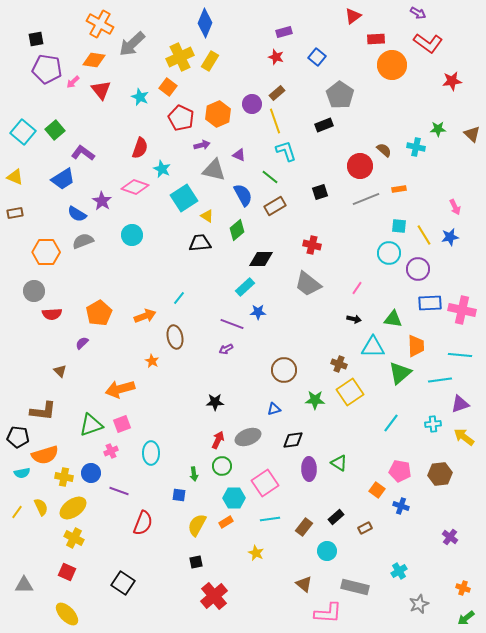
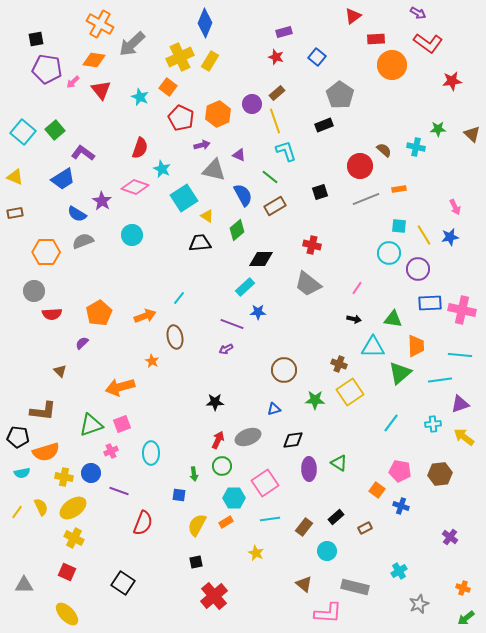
orange arrow at (120, 389): moved 2 px up
orange semicircle at (45, 455): moved 1 px right, 3 px up
